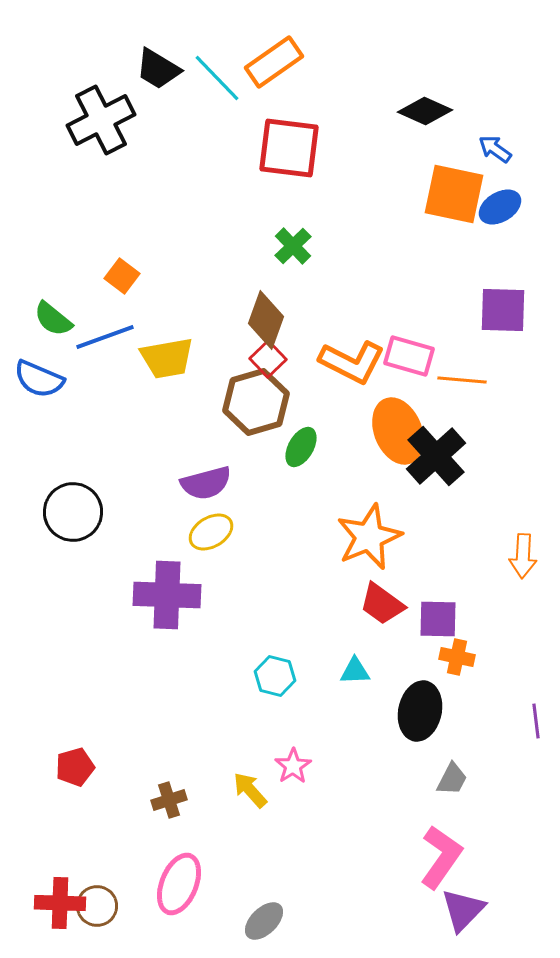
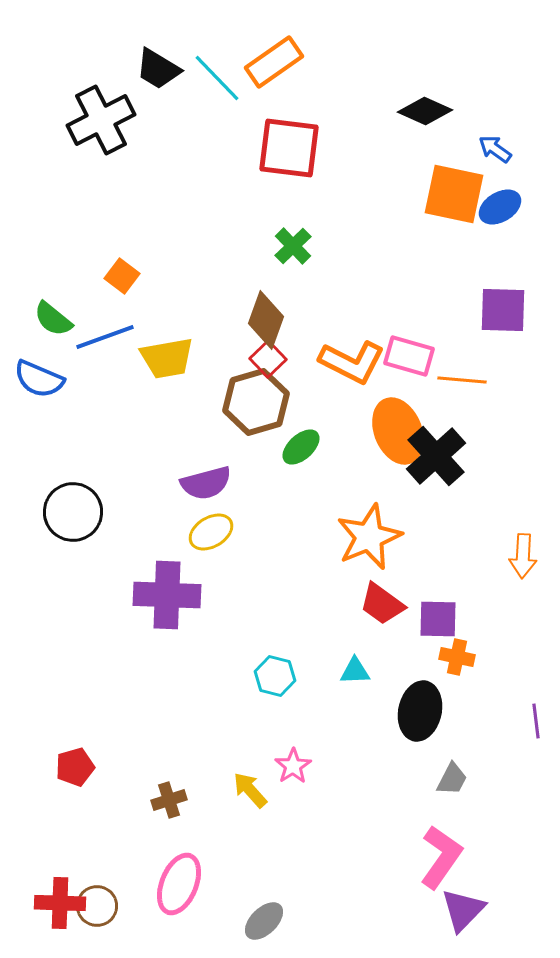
green ellipse at (301, 447): rotated 18 degrees clockwise
